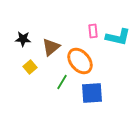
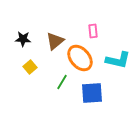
cyan L-shape: moved 23 px down
brown triangle: moved 4 px right, 6 px up
orange ellipse: moved 3 px up
